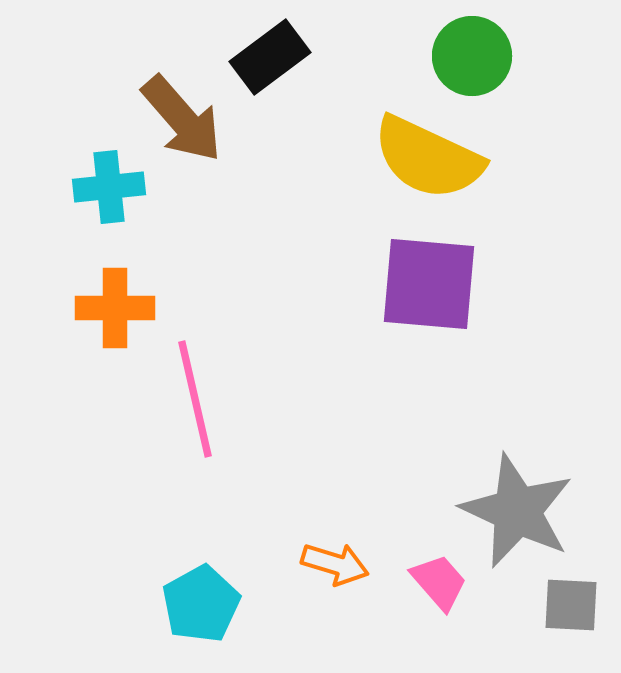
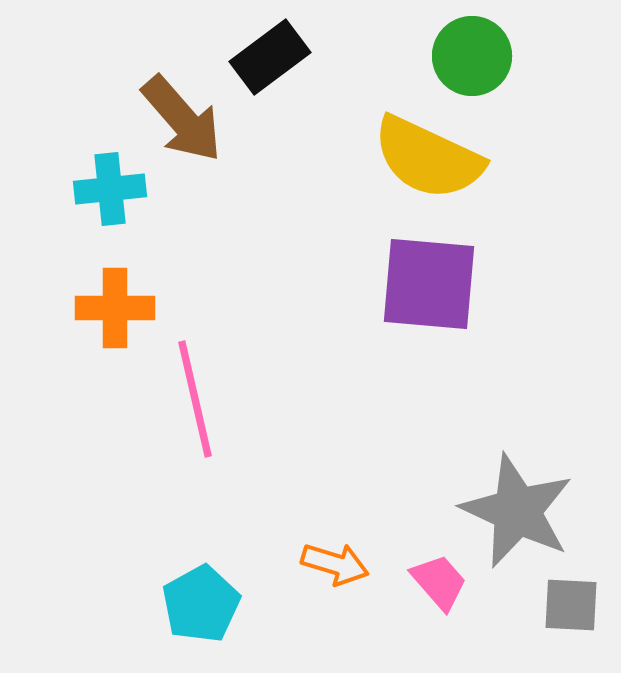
cyan cross: moved 1 px right, 2 px down
